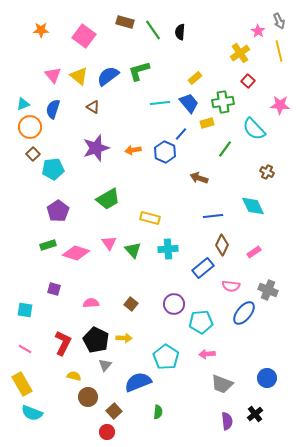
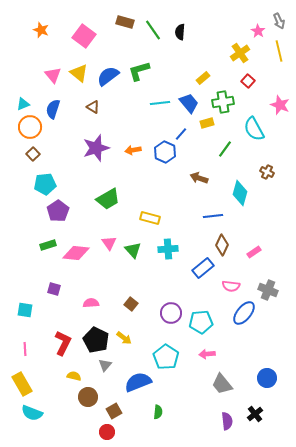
orange star at (41, 30): rotated 21 degrees clockwise
yellow triangle at (79, 76): moved 3 px up
yellow rectangle at (195, 78): moved 8 px right
pink star at (280, 105): rotated 18 degrees clockwise
cyan semicircle at (254, 129): rotated 15 degrees clockwise
cyan pentagon at (53, 169): moved 8 px left, 15 px down
cyan diamond at (253, 206): moved 13 px left, 13 px up; rotated 40 degrees clockwise
pink diamond at (76, 253): rotated 12 degrees counterclockwise
purple circle at (174, 304): moved 3 px left, 9 px down
yellow arrow at (124, 338): rotated 35 degrees clockwise
pink line at (25, 349): rotated 56 degrees clockwise
gray trapezoid at (222, 384): rotated 30 degrees clockwise
brown square at (114, 411): rotated 14 degrees clockwise
